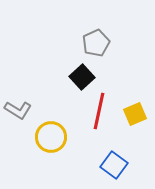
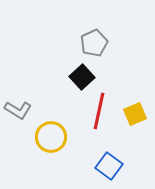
gray pentagon: moved 2 px left
blue square: moved 5 px left, 1 px down
